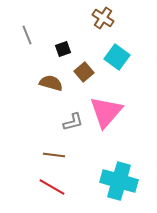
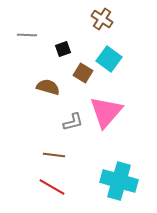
brown cross: moved 1 px left, 1 px down
gray line: rotated 66 degrees counterclockwise
cyan square: moved 8 px left, 2 px down
brown square: moved 1 px left, 1 px down; rotated 18 degrees counterclockwise
brown semicircle: moved 3 px left, 4 px down
